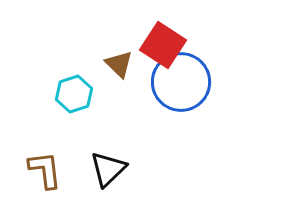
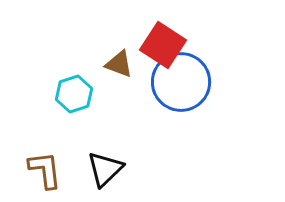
brown triangle: rotated 24 degrees counterclockwise
black triangle: moved 3 px left
